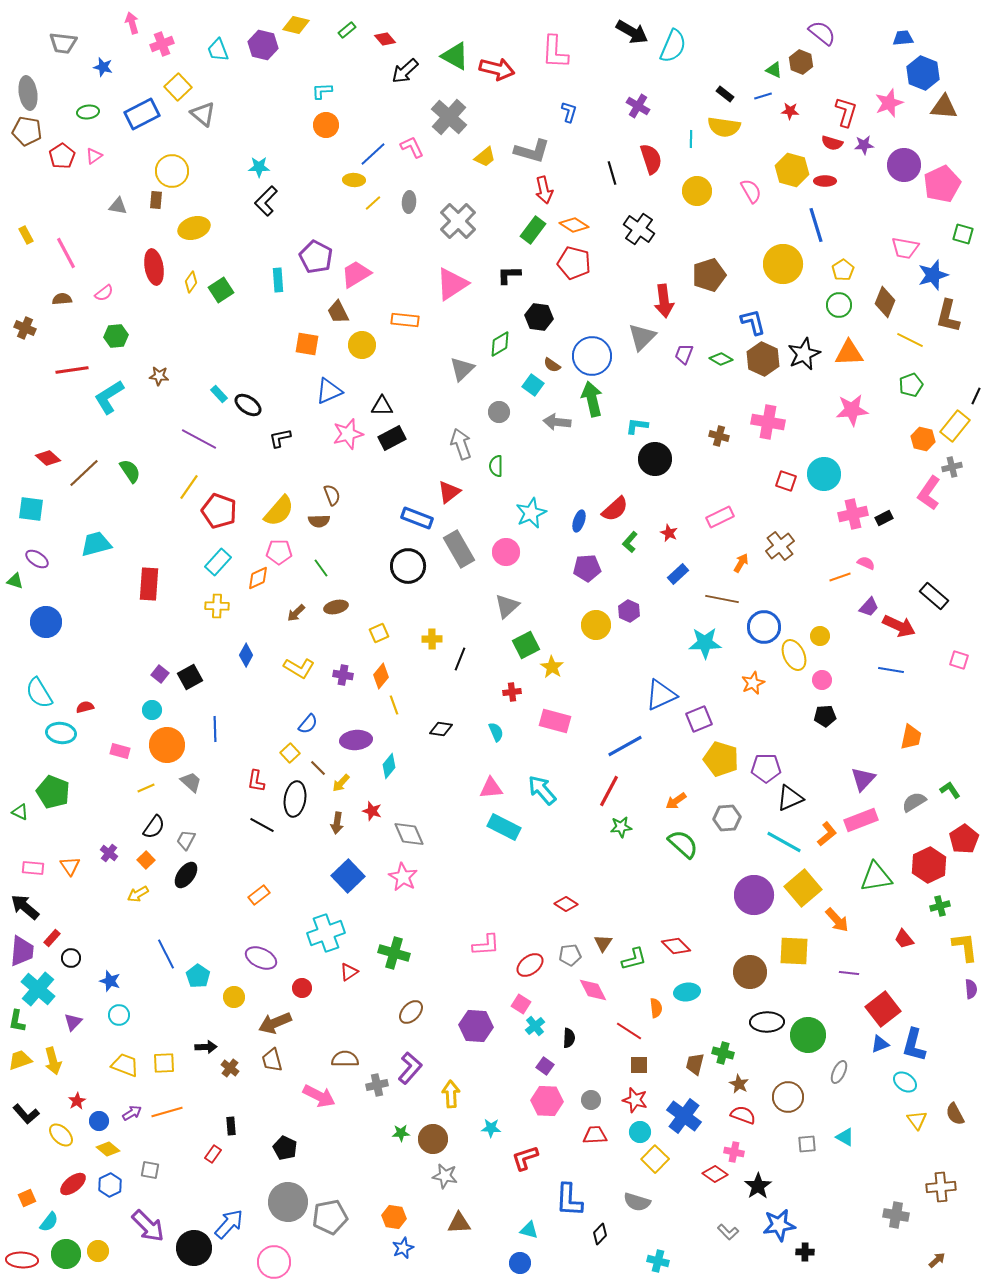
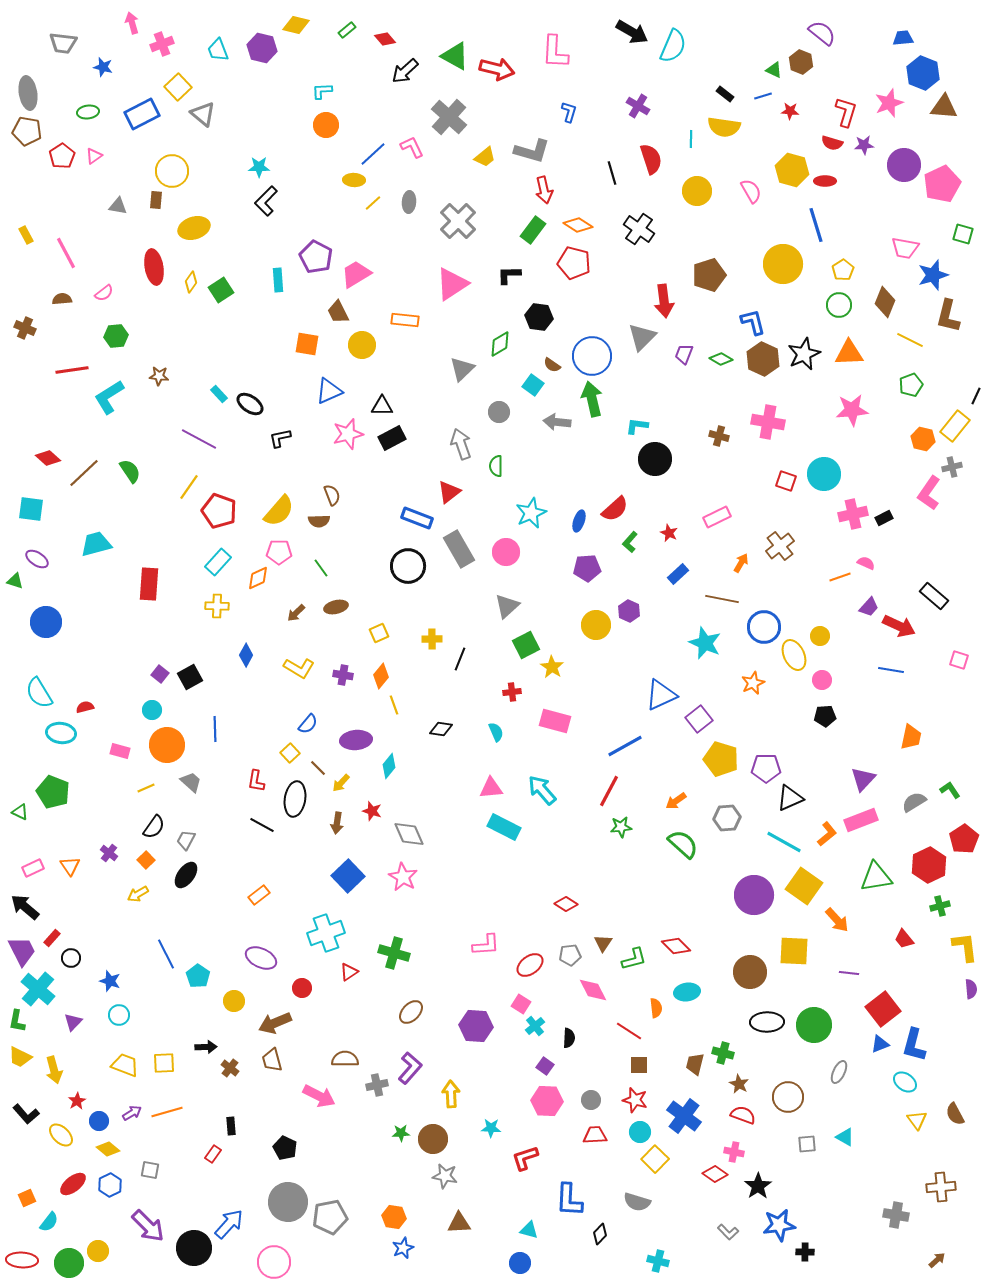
purple hexagon at (263, 45): moved 1 px left, 3 px down
orange diamond at (574, 225): moved 4 px right
black ellipse at (248, 405): moved 2 px right, 1 px up
pink rectangle at (720, 517): moved 3 px left
cyan star at (705, 643): rotated 24 degrees clockwise
purple square at (699, 719): rotated 16 degrees counterclockwise
pink rectangle at (33, 868): rotated 30 degrees counterclockwise
yellow square at (803, 888): moved 1 px right, 2 px up; rotated 15 degrees counterclockwise
purple trapezoid at (22, 951): rotated 32 degrees counterclockwise
yellow circle at (234, 997): moved 4 px down
green circle at (808, 1035): moved 6 px right, 10 px up
yellow trapezoid at (20, 1060): moved 3 px up; rotated 135 degrees counterclockwise
yellow arrow at (53, 1061): moved 1 px right, 9 px down
green circle at (66, 1254): moved 3 px right, 9 px down
